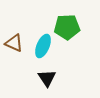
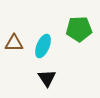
green pentagon: moved 12 px right, 2 px down
brown triangle: rotated 24 degrees counterclockwise
